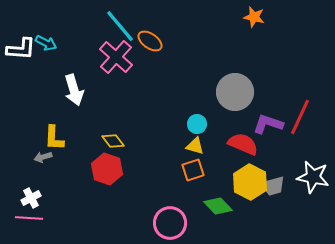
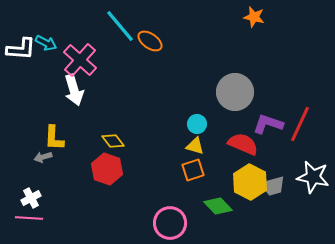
pink cross: moved 36 px left, 3 px down
red line: moved 7 px down
